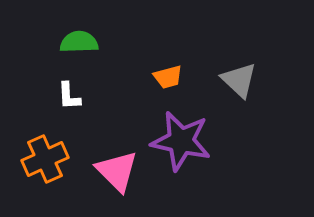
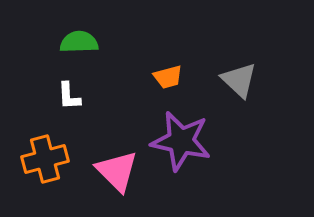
orange cross: rotated 9 degrees clockwise
